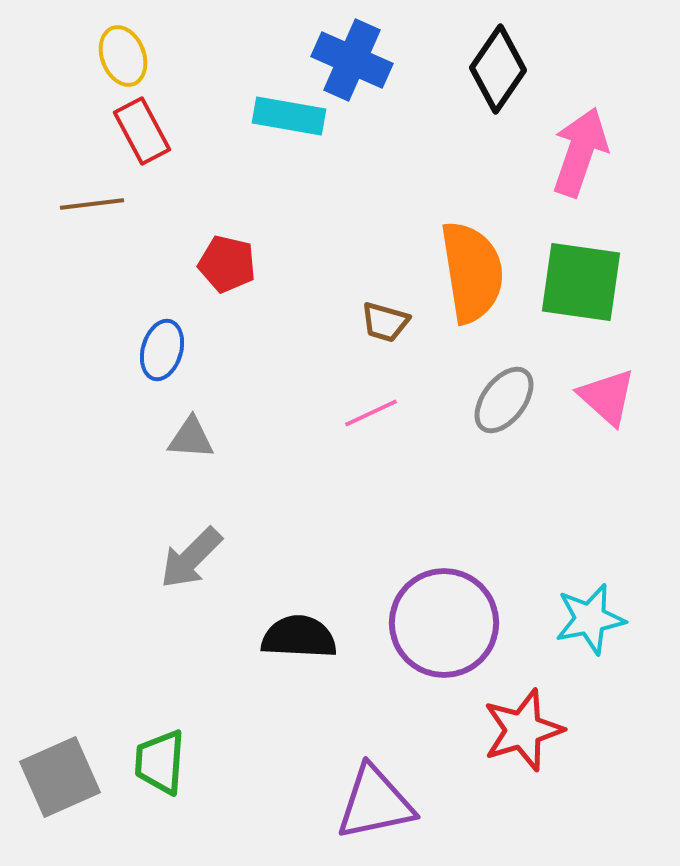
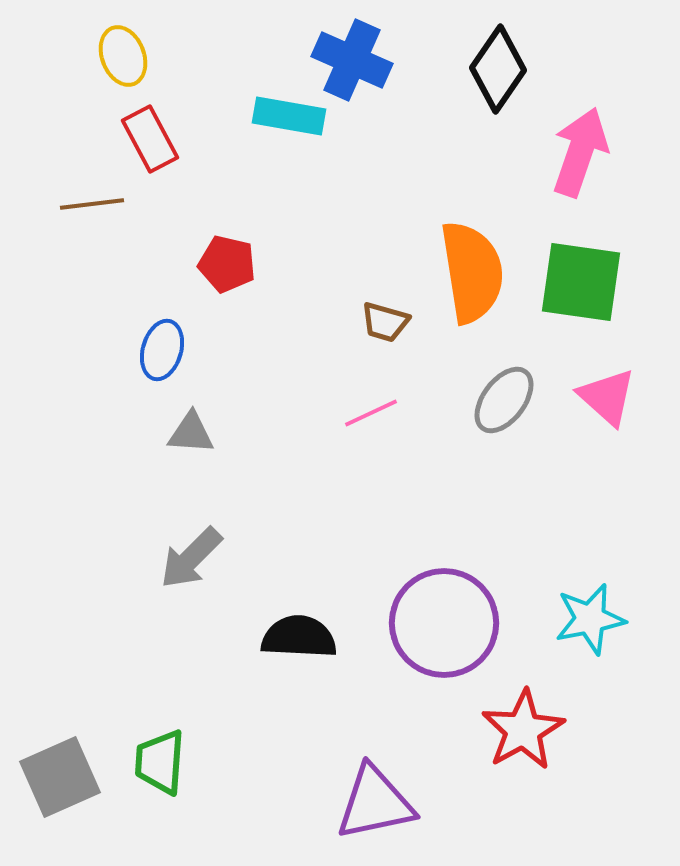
red rectangle: moved 8 px right, 8 px down
gray triangle: moved 5 px up
red star: rotated 12 degrees counterclockwise
